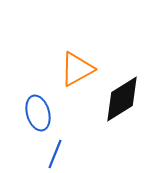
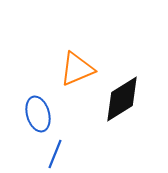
orange triangle: rotated 6 degrees clockwise
blue ellipse: moved 1 px down
